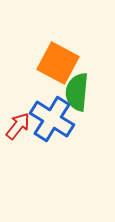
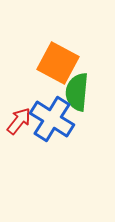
red arrow: moved 1 px right, 5 px up
